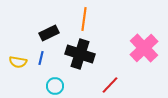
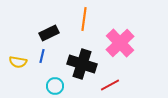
pink cross: moved 24 px left, 5 px up
black cross: moved 2 px right, 10 px down
blue line: moved 1 px right, 2 px up
red line: rotated 18 degrees clockwise
